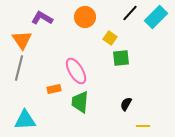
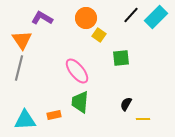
black line: moved 1 px right, 2 px down
orange circle: moved 1 px right, 1 px down
yellow square: moved 11 px left, 3 px up
pink ellipse: moved 1 px right; rotated 8 degrees counterclockwise
orange rectangle: moved 26 px down
yellow line: moved 7 px up
